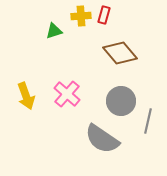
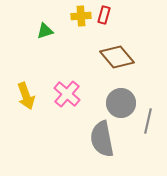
green triangle: moved 9 px left
brown diamond: moved 3 px left, 4 px down
gray circle: moved 2 px down
gray semicircle: rotated 45 degrees clockwise
